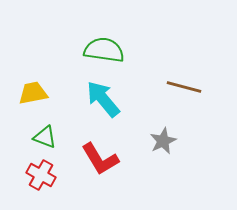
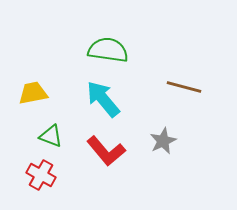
green semicircle: moved 4 px right
green triangle: moved 6 px right, 1 px up
red L-shape: moved 6 px right, 8 px up; rotated 9 degrees counterclockwise
